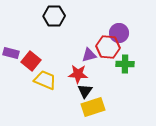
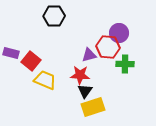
red star: moved 2 px right, 1 px down
